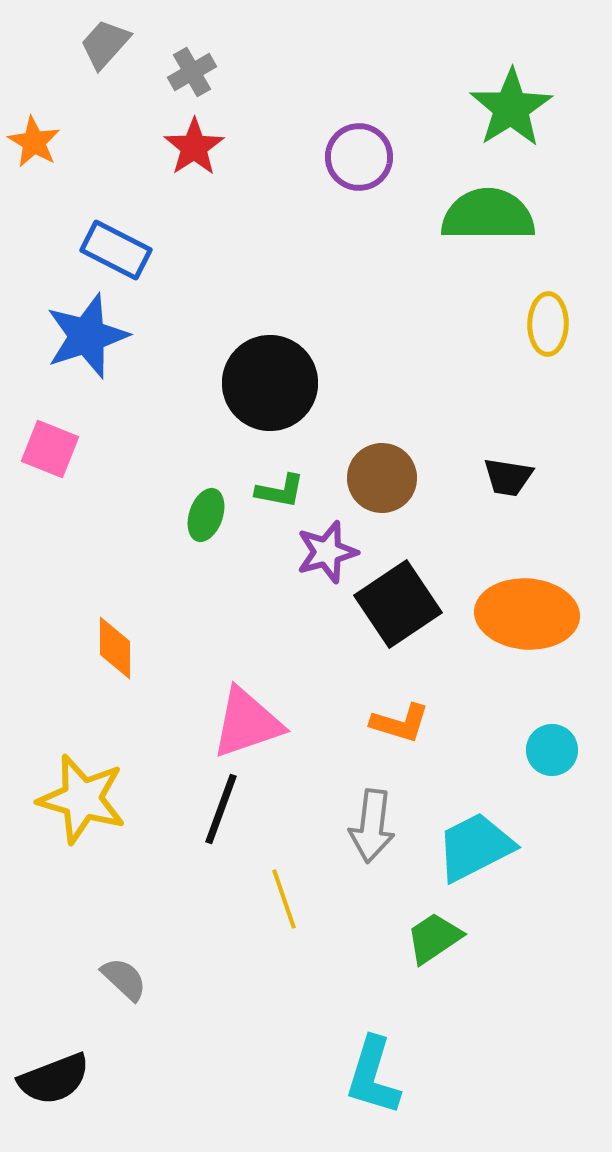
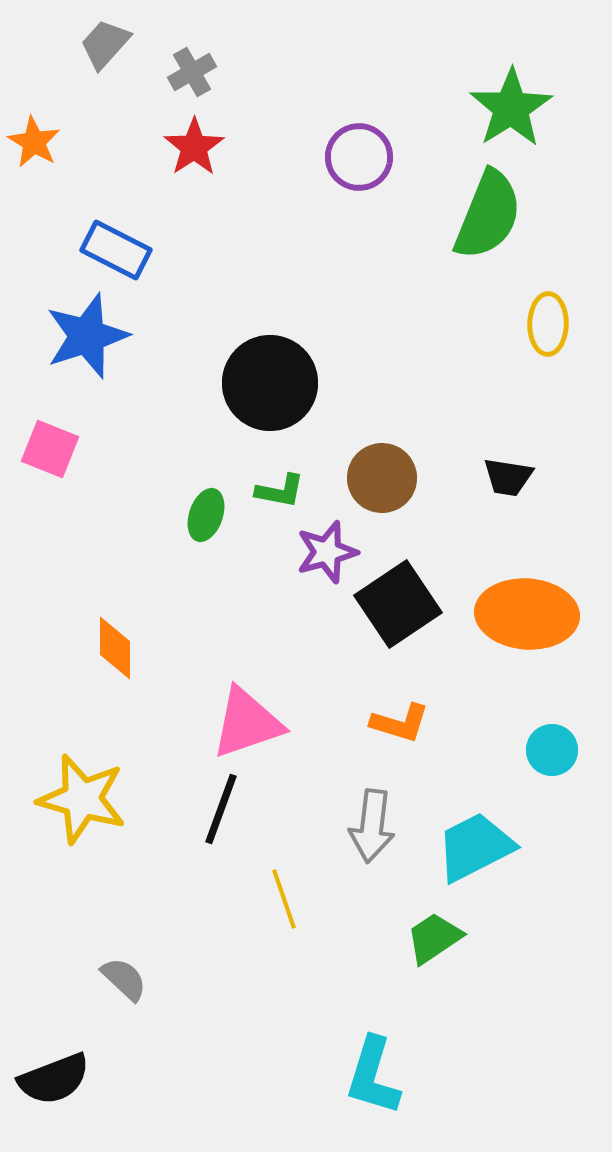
green semicircle: rotated 112 degrees clockwise
